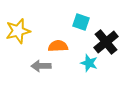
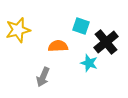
cyan square: moved 4 px down
yellow star: moved 1 px up
gray arrow: moved 2 px right, 11 px down; rotated 66 degrees counterclockwise
